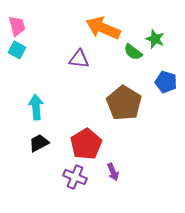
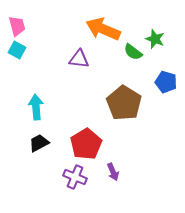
orange arrow: moved 1 px down
